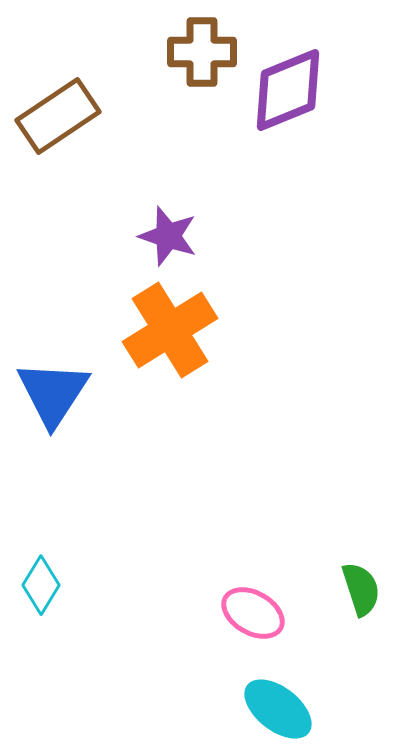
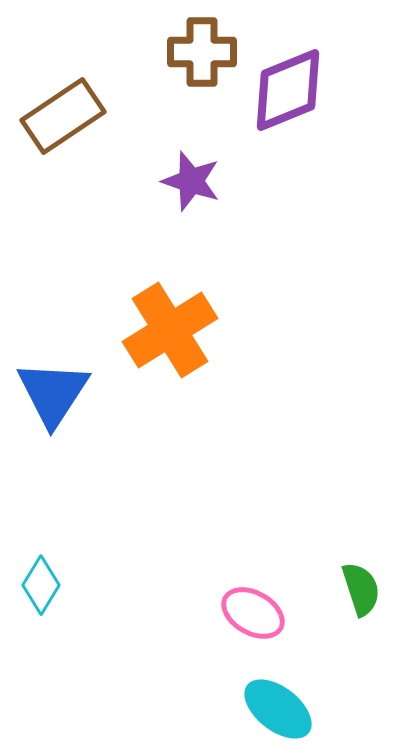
brown rectangle: moved 5 px right
purple star: moved 23 px right, 55 px up
